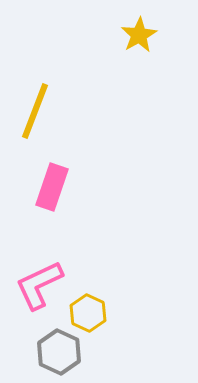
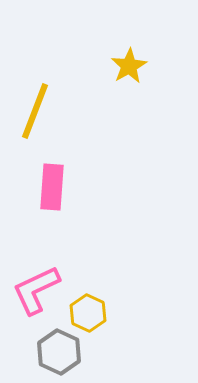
yellow star: moved 10 px left, 31 px down
pink rectangle: rotated 15 degrees counterclockwise
pink L-shape: moved 3 px left, 5 px down
